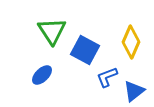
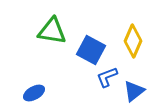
green triangle: rotated 48 degrees counterclockwise
yellow diamond: moved 2 px right, 1 px up
blue square: moved 6 px right
blue ellipse: moved 8 px left, 18 px down; rotated 15 degrees clockwise
